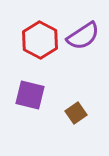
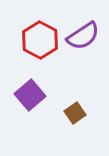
purple square: rotated 36 degrees clockwise
brown square: moved 1 px left
